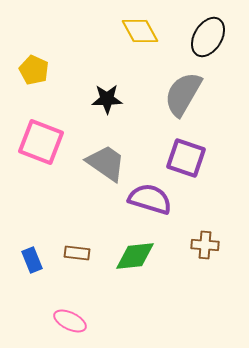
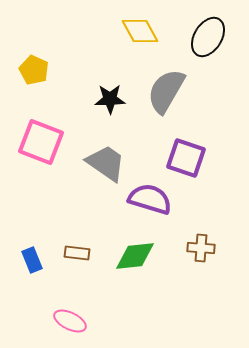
gray semicircle: moved 17 px left, 3 px up
black star: moved 3 px right
brown cross: moved 4 px left, 3 px down
